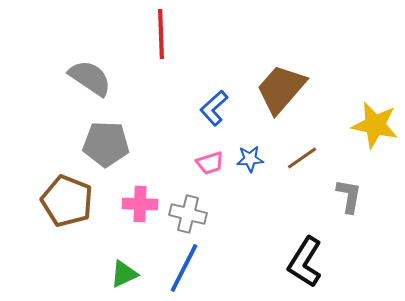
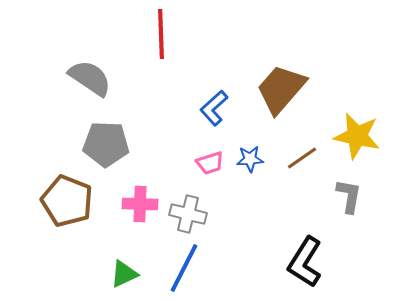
yellow star: moved 18 px left, 11 px down
